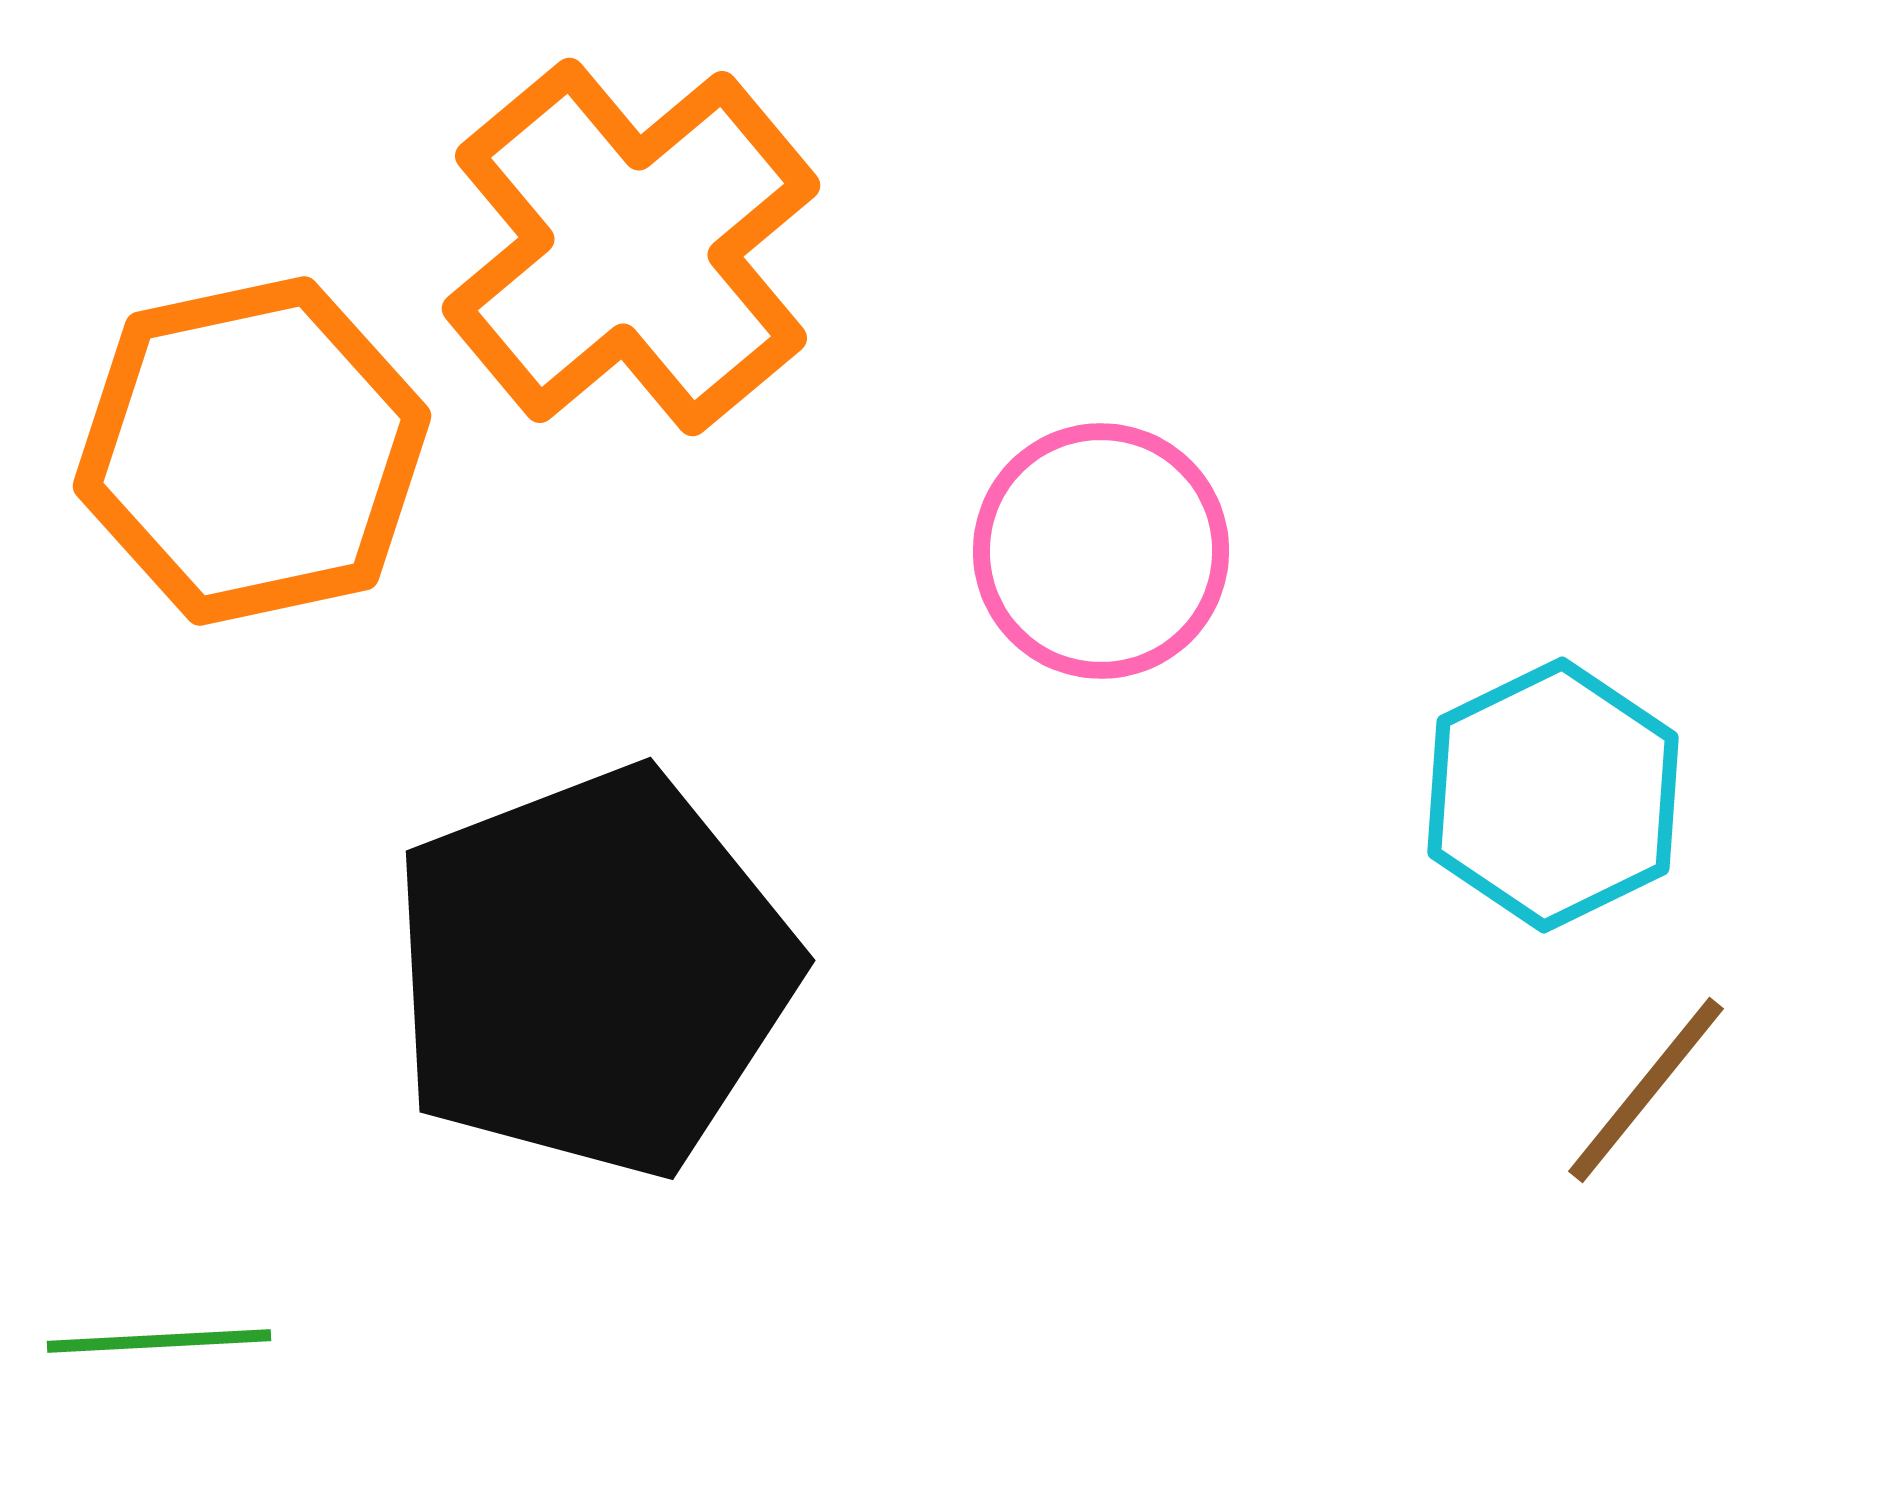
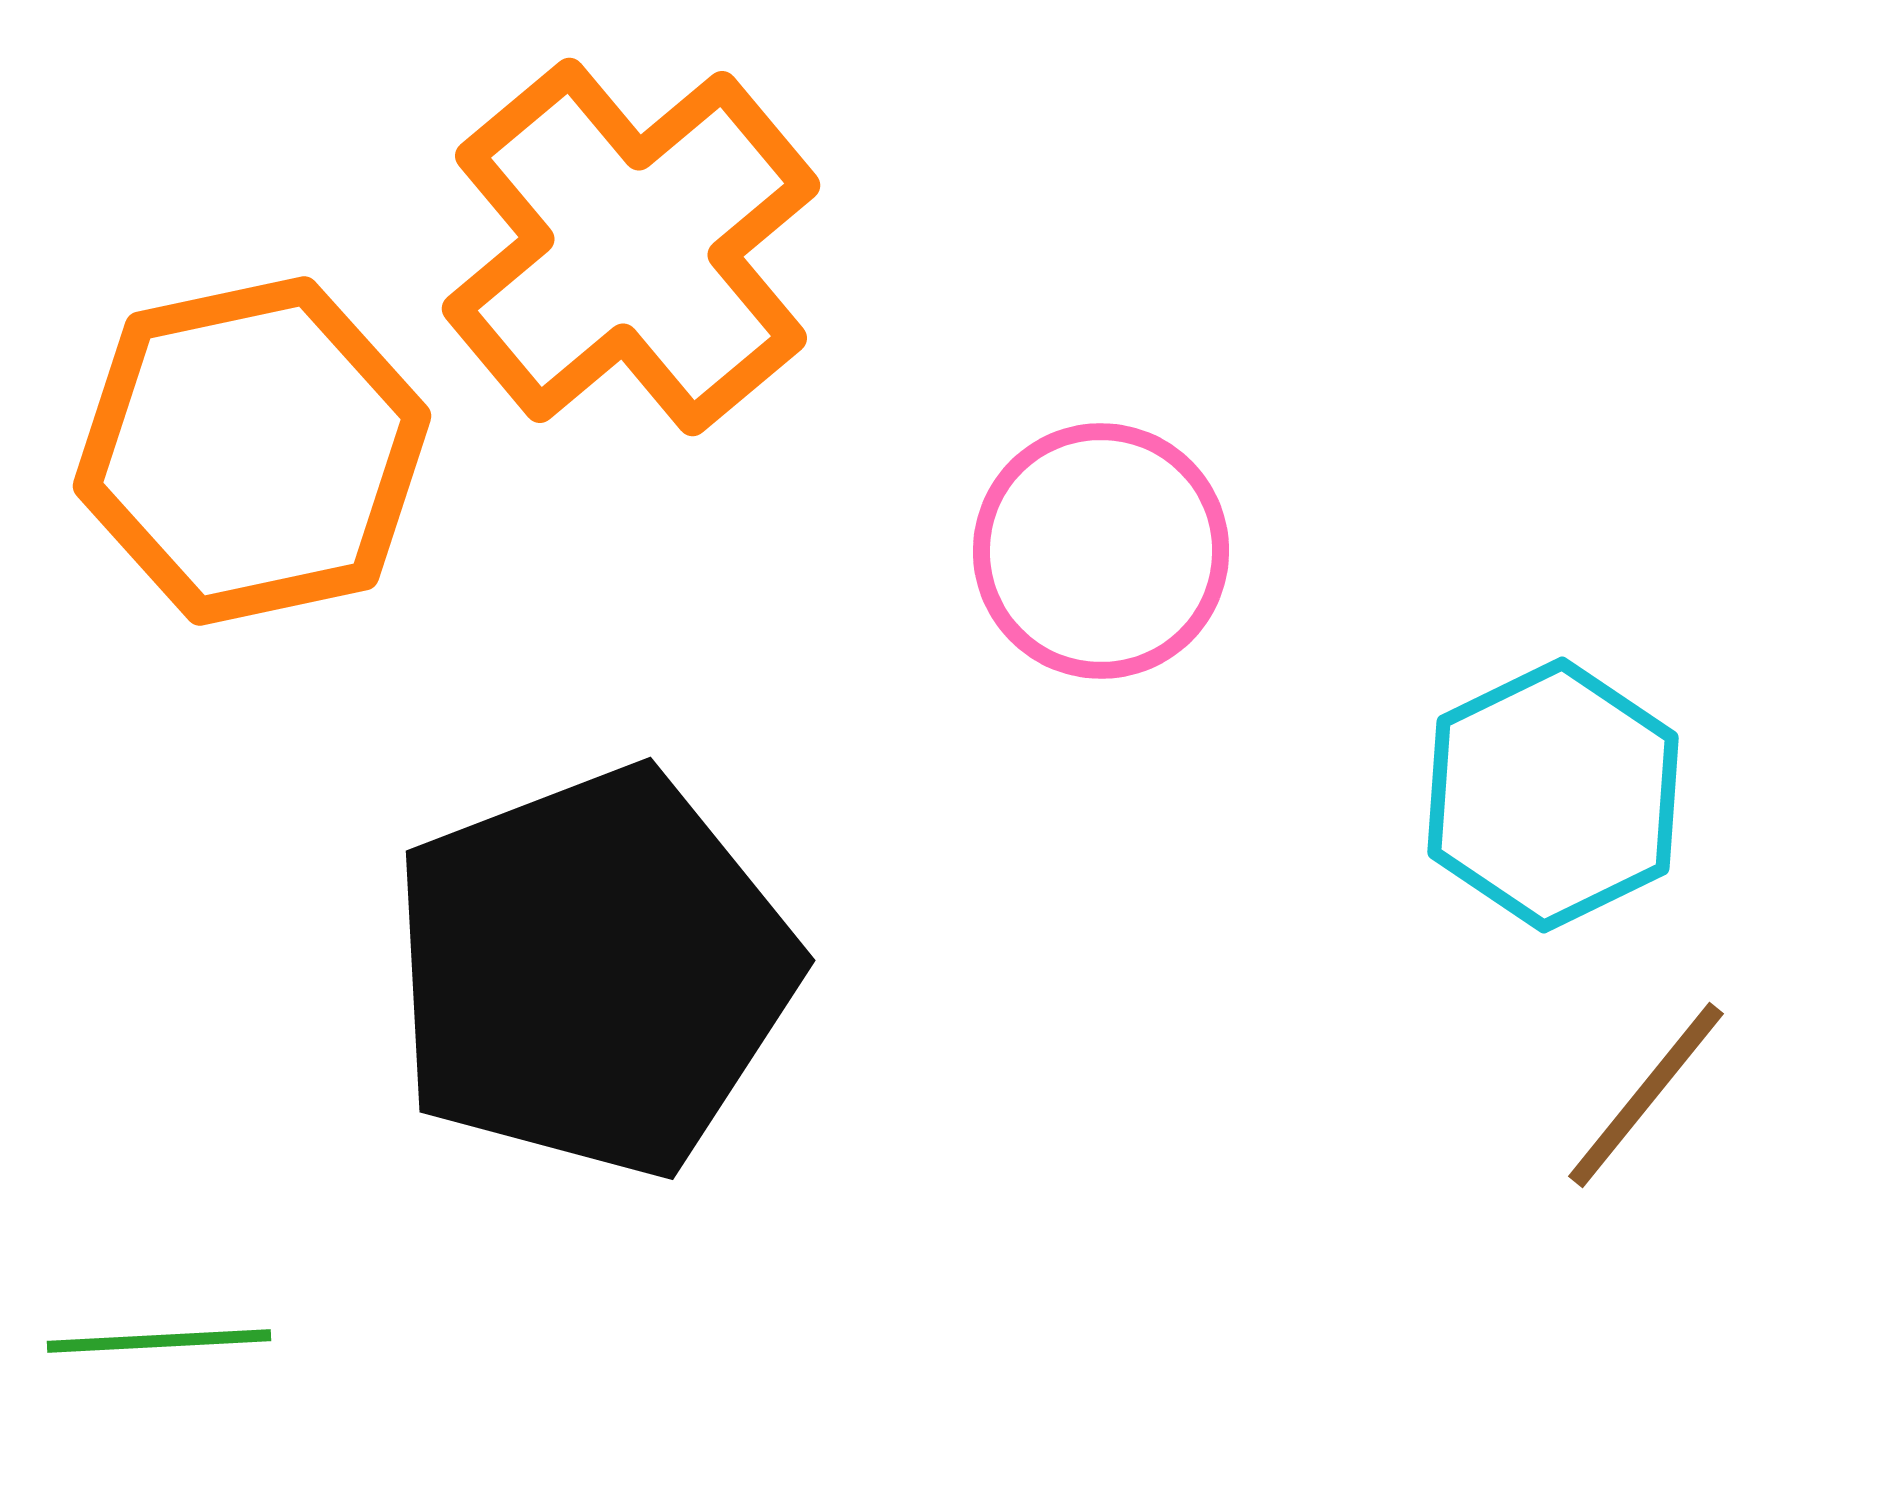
brown line: moved 5 px down
